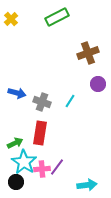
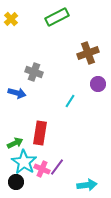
gray cross: moved 8 px left, 30 px up
pink cross: rotated 28 degrees clockwise
